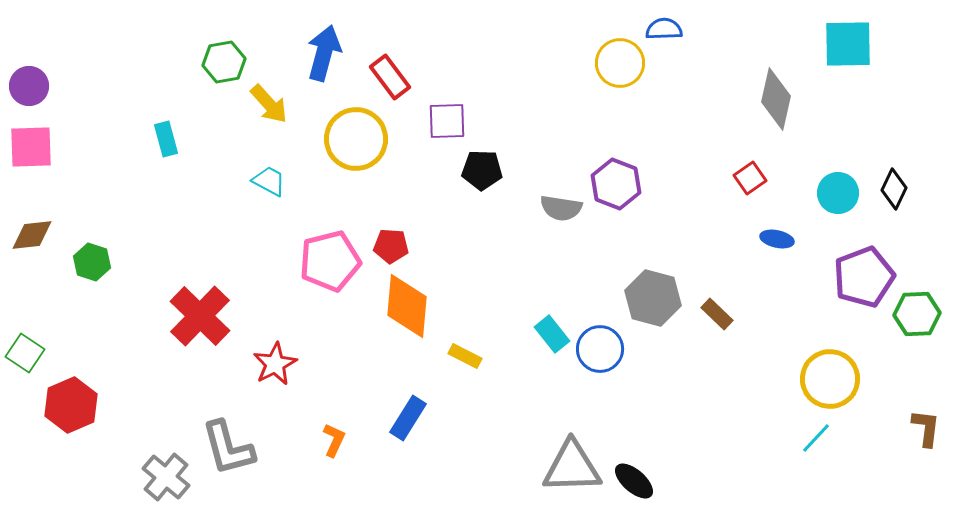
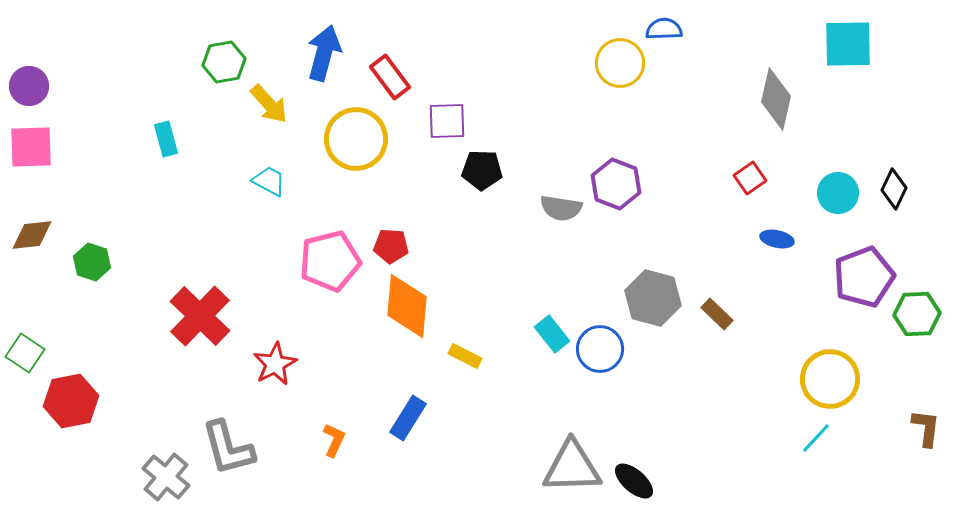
red hexagon at (71, 405): moved 4 px up; rotated 12 degrees clockwise
